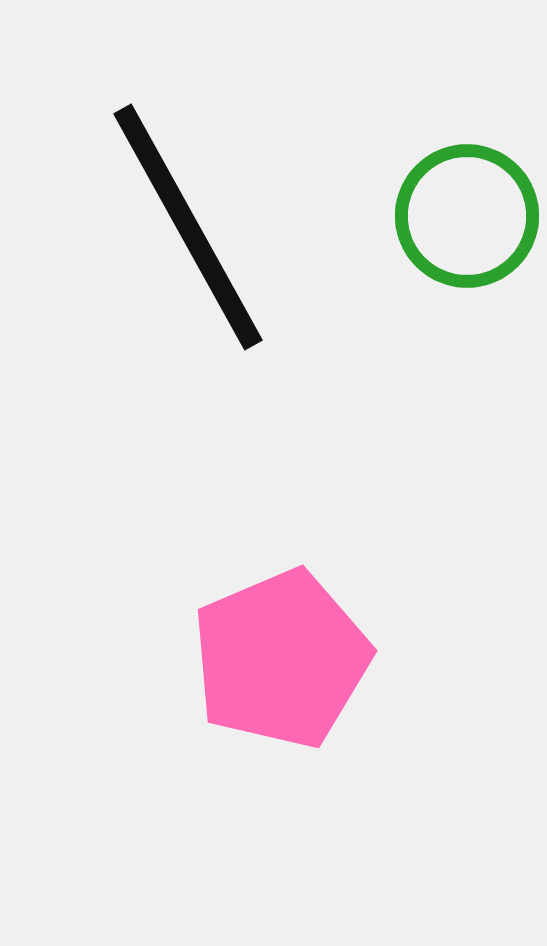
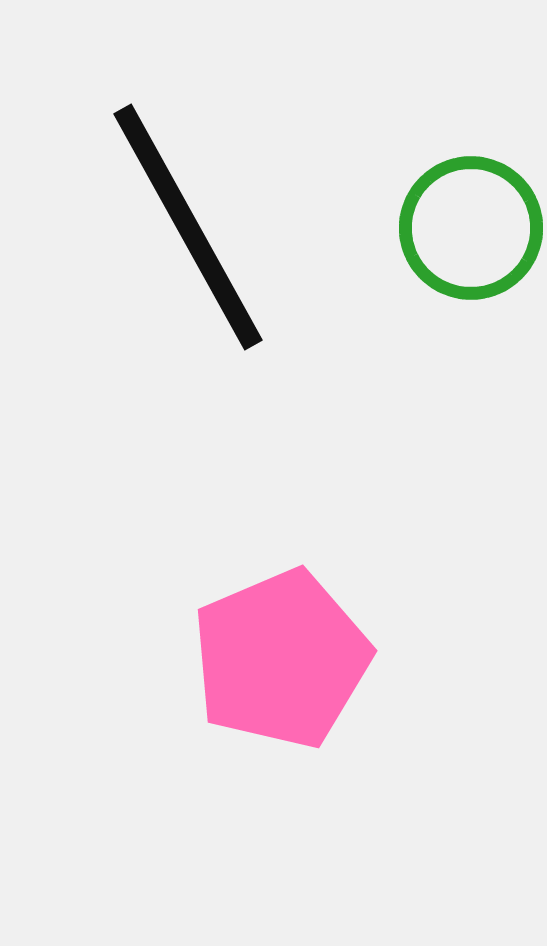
green circle: moved 4 px right, 12 px down
